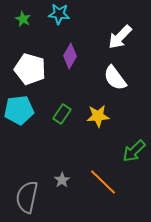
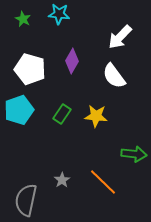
purple diamond: moved 2 px right, 5 px down
white semicircle: moved 1 px left, 2 px up
cyan pentagon: rotated 12 degrees counterclockwise
yellow star: moved 2 px left; rotated 10 degrees clockwise
green arrow: moved 3 px down; rotated 130 degrees counterclockwise
gray semicircle: moved 1 px left, 3 px down
